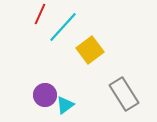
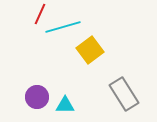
cyan line: rotated 32 degrees clockwise
purple circle: moved 8 px left, 2 px down
cyan triangle: rotated 36 degrees clockwise
